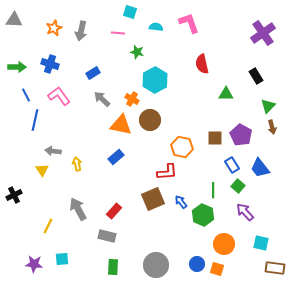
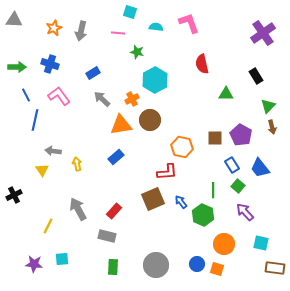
orange cross at (132, 99): rotated 32 degrees clockwise
orange triangle at (121, 125): rotated 20 degrees counterclockwise
